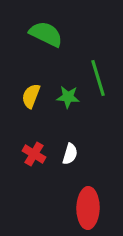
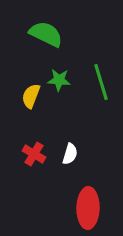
green line: moved 3 px right, 4 px down
green star: moved 9 px left, 17 px up
